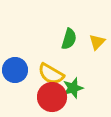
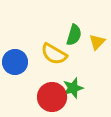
green semicircle: moved 5 px right, 4 px up
blue circle: moved 8 px up
yellow semicircle: moved 3 px right, 20 px up
